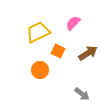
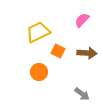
pink semicircle: moved 9 px right, 3 px up
brown arrow: moved 1 px left; rotated 36 degrees clockwise
orange circle: moved 1 px left, 2 px down
